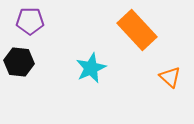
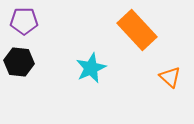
purple pentagon: moved 6 px left
